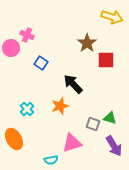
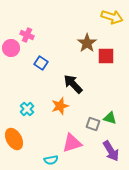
red square: moved 4 px up
purple arrow: moved 3 px left, 5 px down
